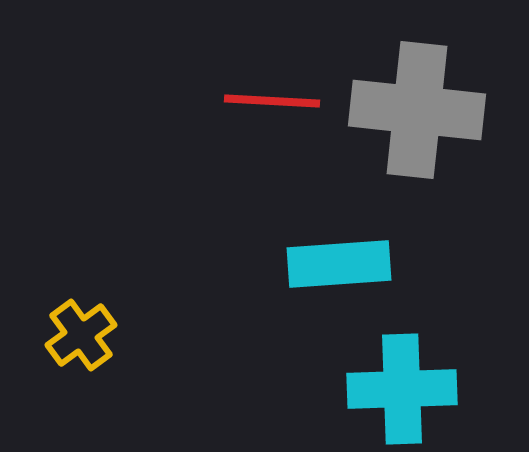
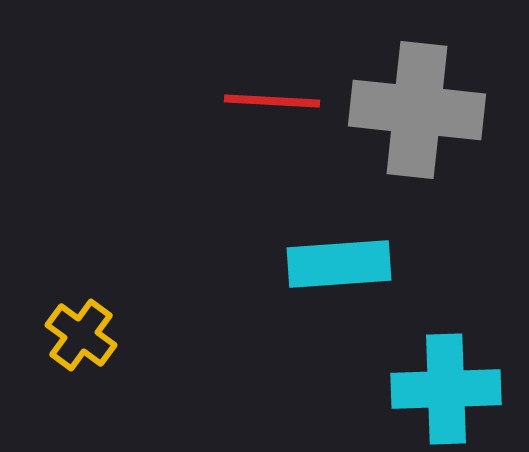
yellow cross: rotated 18 degrees counterclockwise
cyan cross: moved 44 px right
